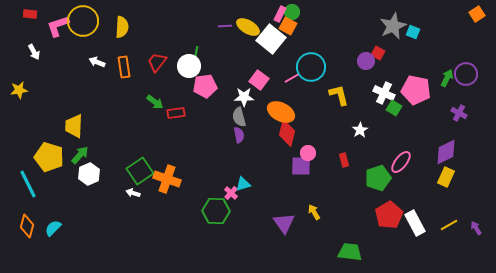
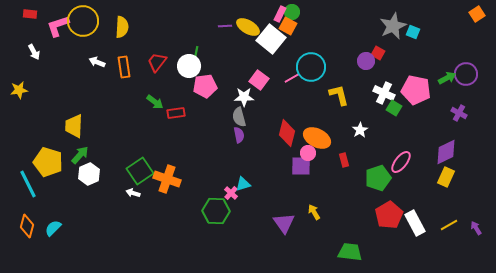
green arrow at (447, 78): rotated 36 degrees clockwise
orange ellipse at (281, 112): moved 36 px right, 26 px down
yellow pentagon at (49, 157): moved 1 px left, 5 px down
